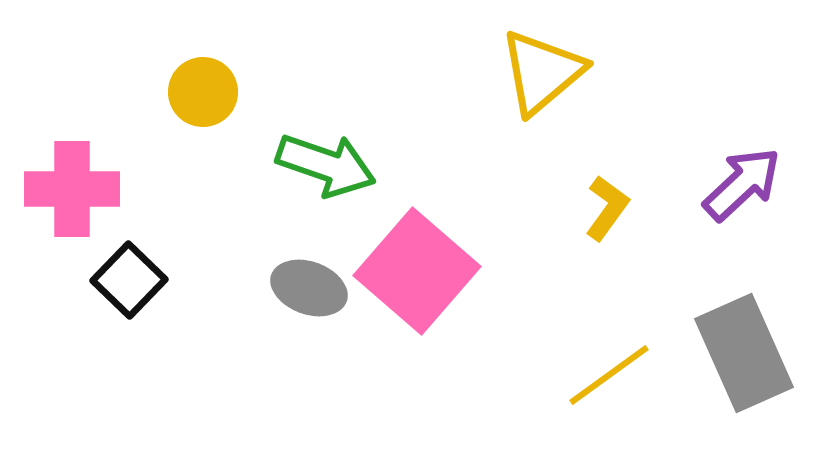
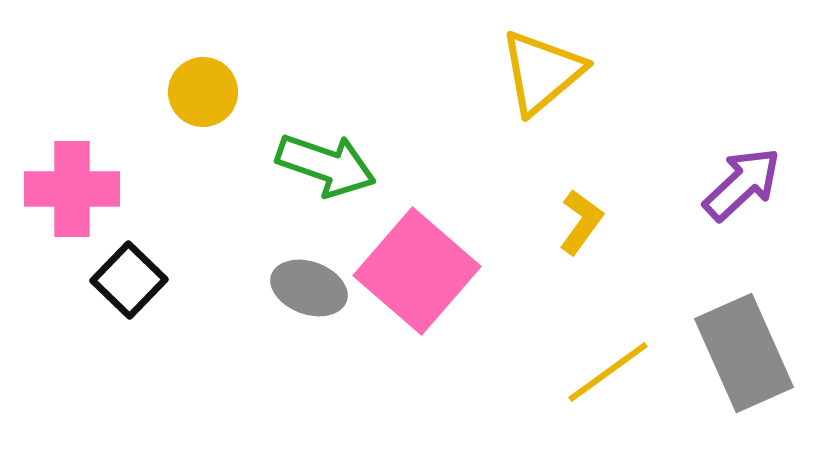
yellow L-shape: moved 26 px left, 14 px down
yellow line: moved 1 px left, 3 px up
